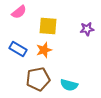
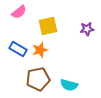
yellow square: rotated 18 degrees counterclockwise
orange star: moved 4 px left
